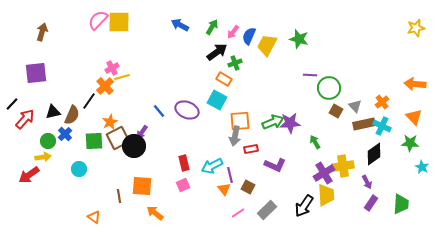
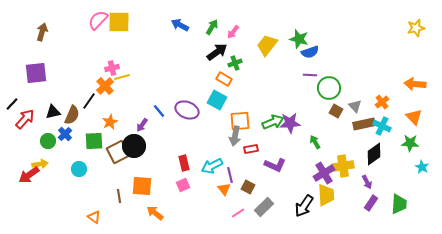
blue semicircle at (249, 36): moved 61 px right, 16 px down; rotated 132 degrees counterclockwise
yellow trapezoid at (267, 45): rotated 10 degrees clockwise
pink cross at (112, 68): rotated 16 degrees clockwise
purple arrow at (142, 132): moved 7 px up
brown square at (118, 138): moved 14 px down
yellow arrow at (43, 157): moved 3 px left, 7 px down
green trapezoid at (401, 204): moved 2 px left
gray rectangle at (267, 210): moved 3 px left, 3 px up
